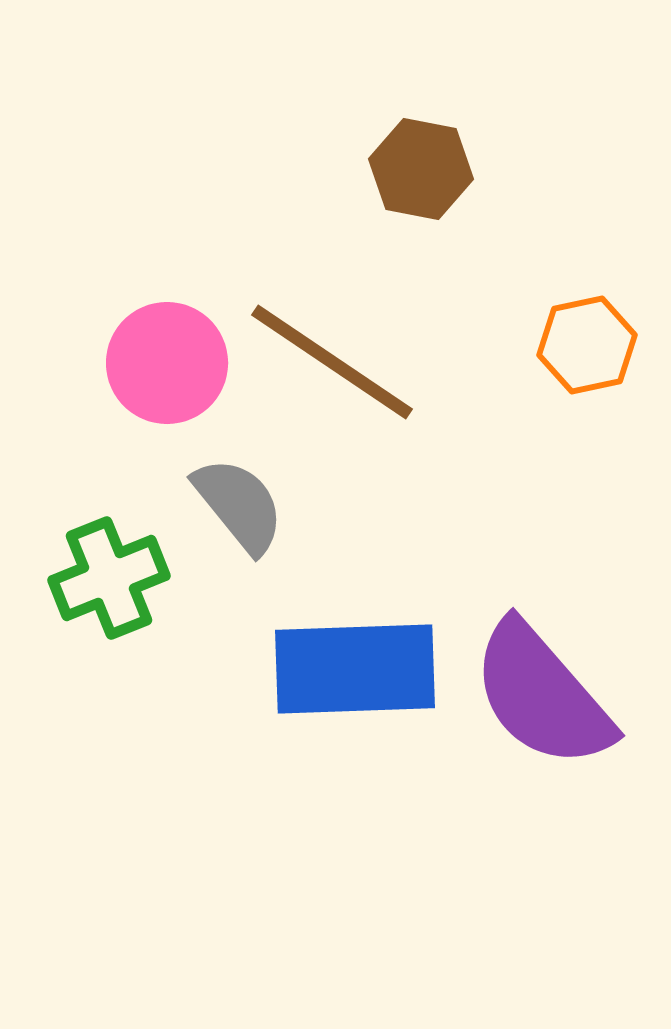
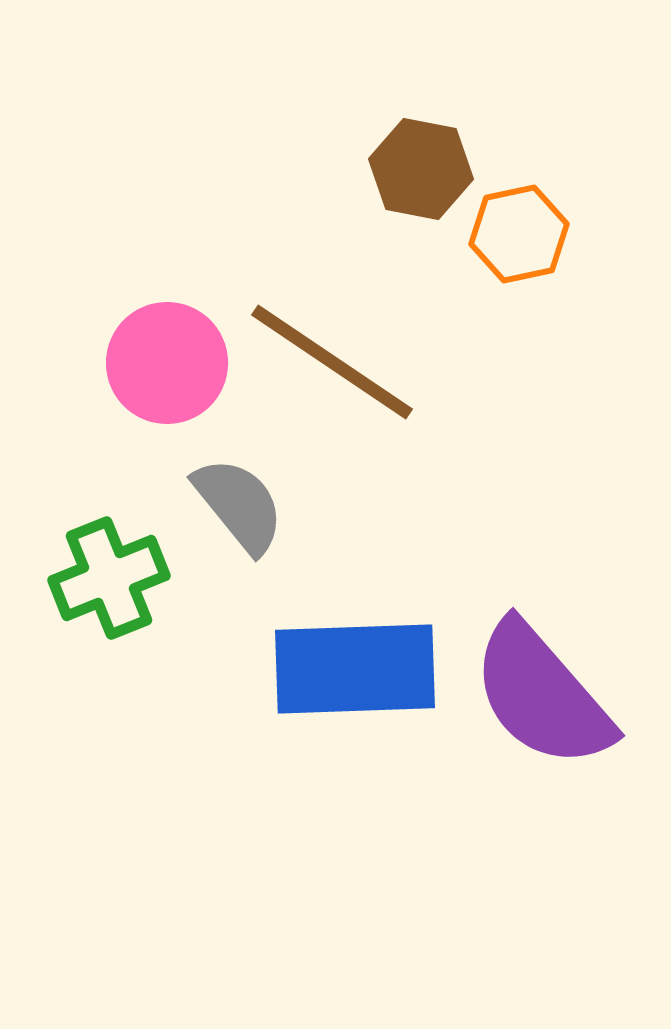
orange hexagon: moved 68 px left, 111 px up
